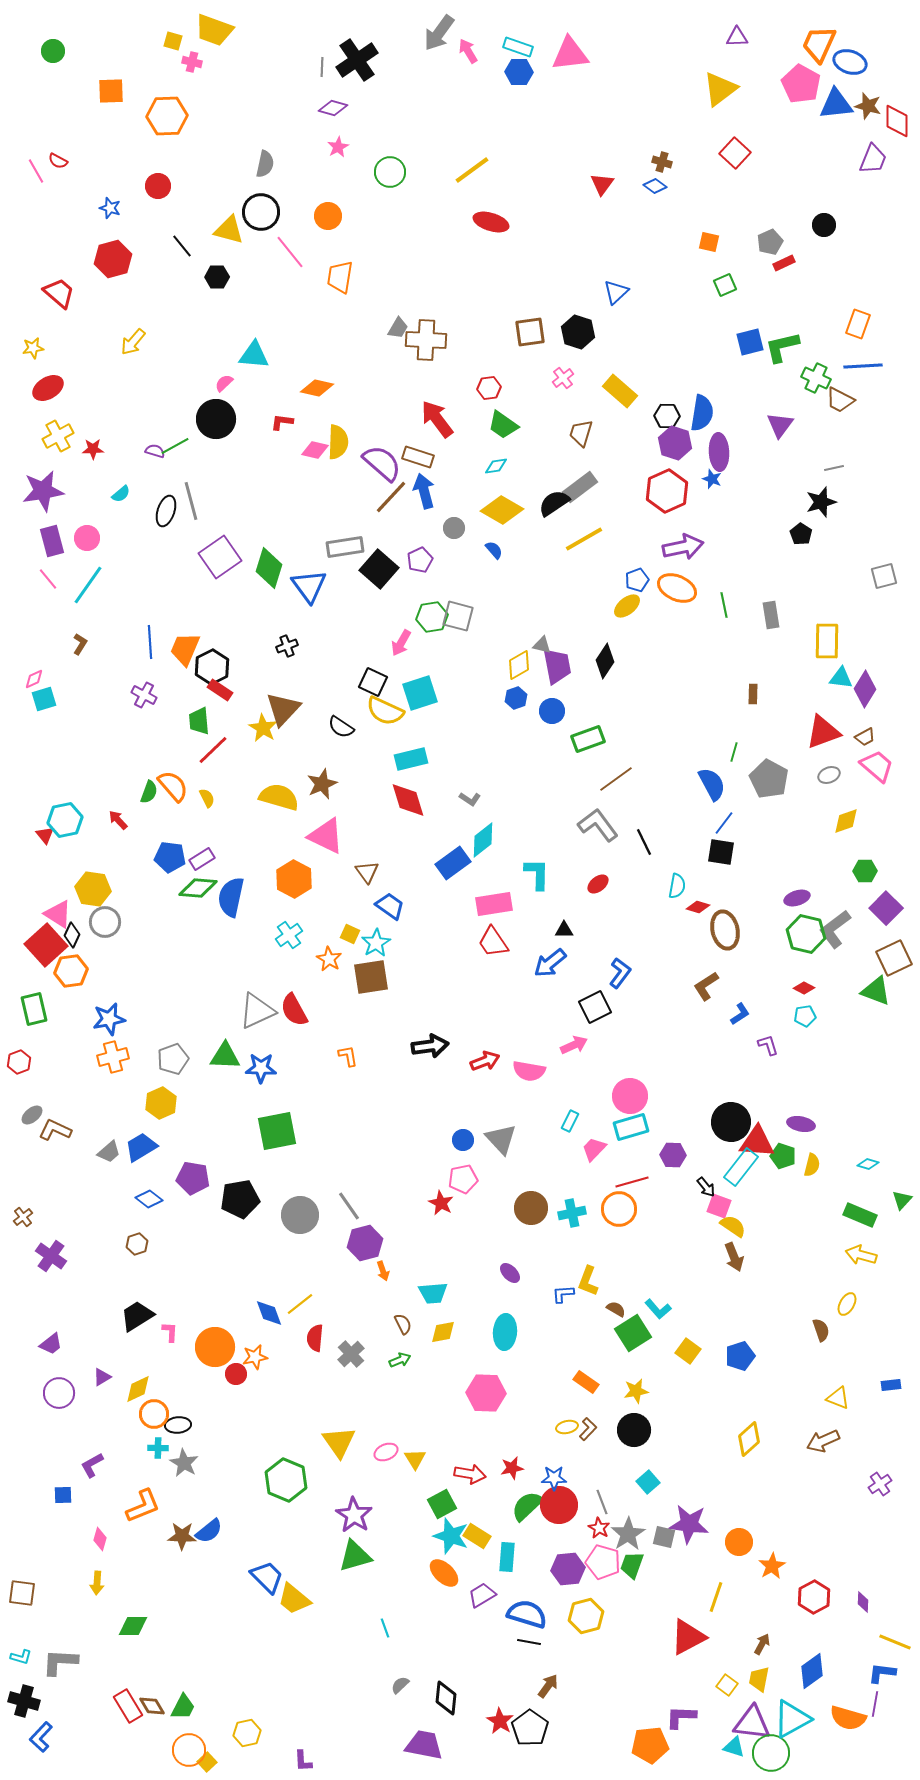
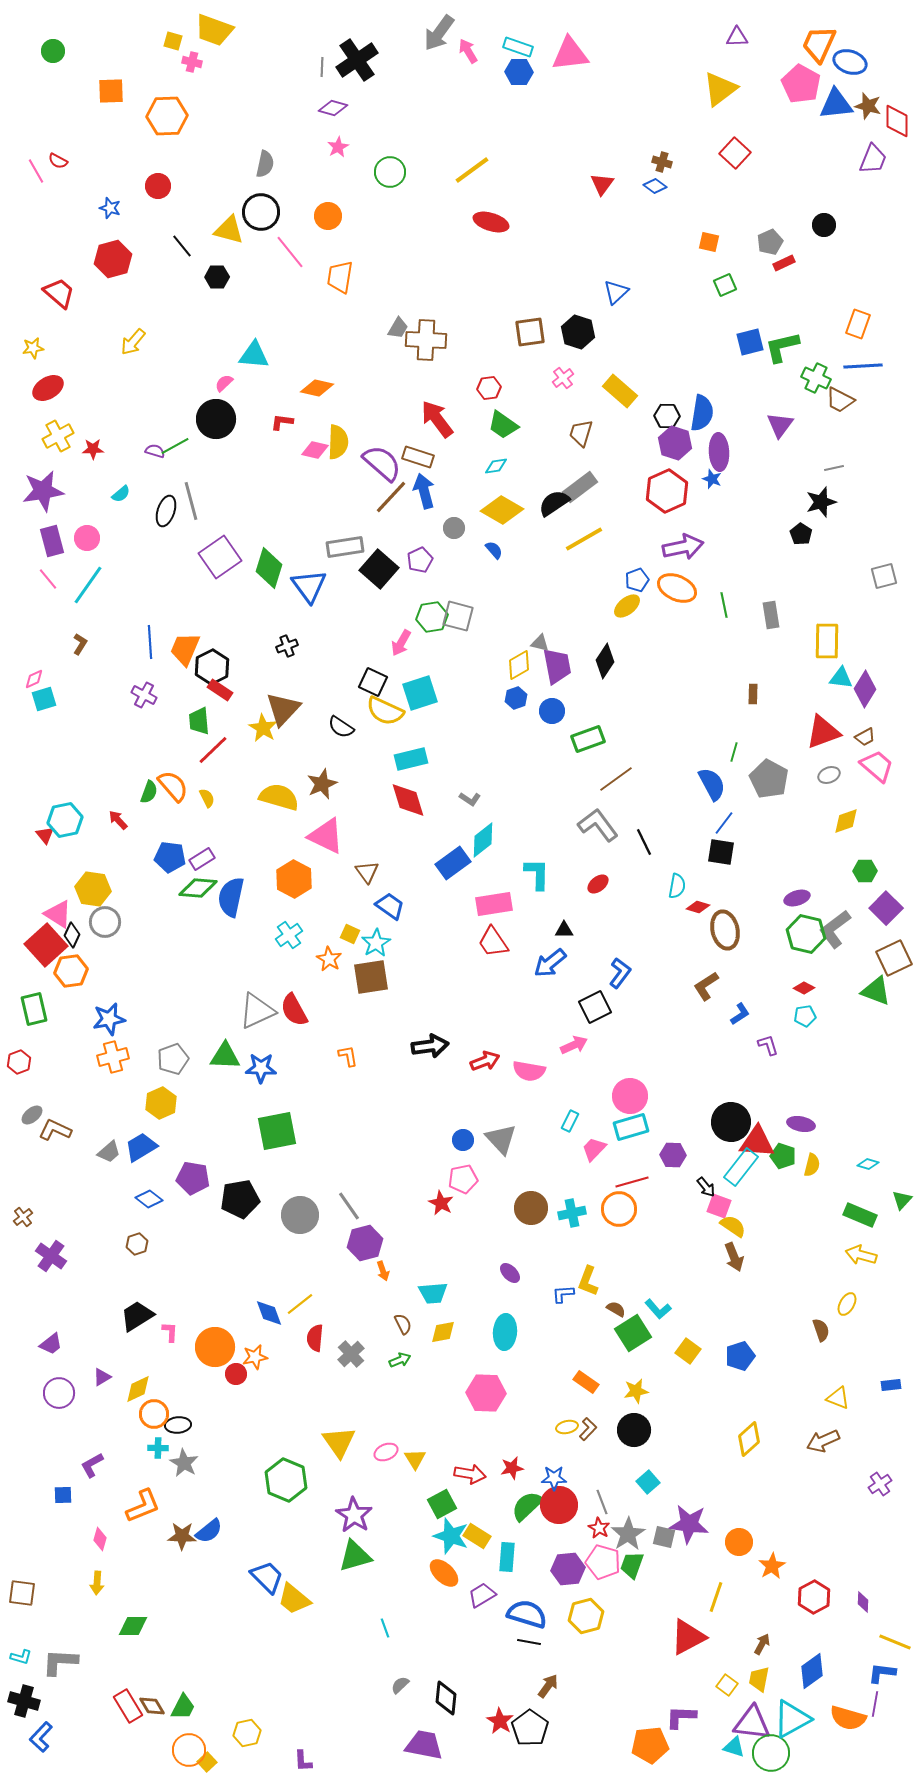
gray triangle at (542, 645): moved 2 px left, 2 px up
